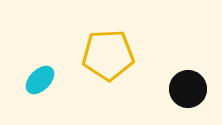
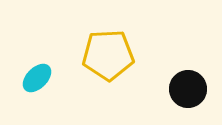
cyan ellipse: moved 3 px left, 2 px up
